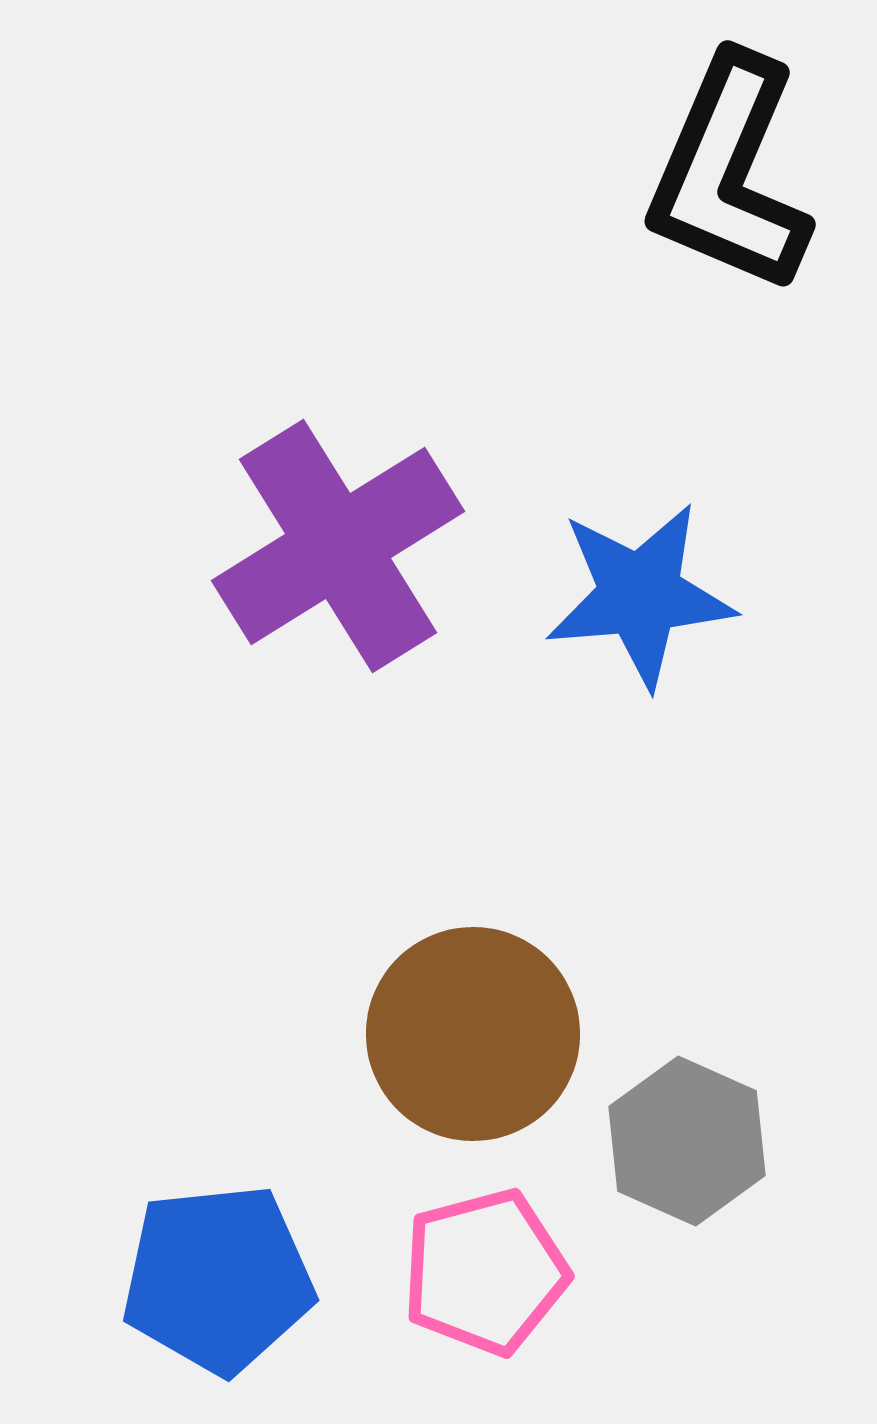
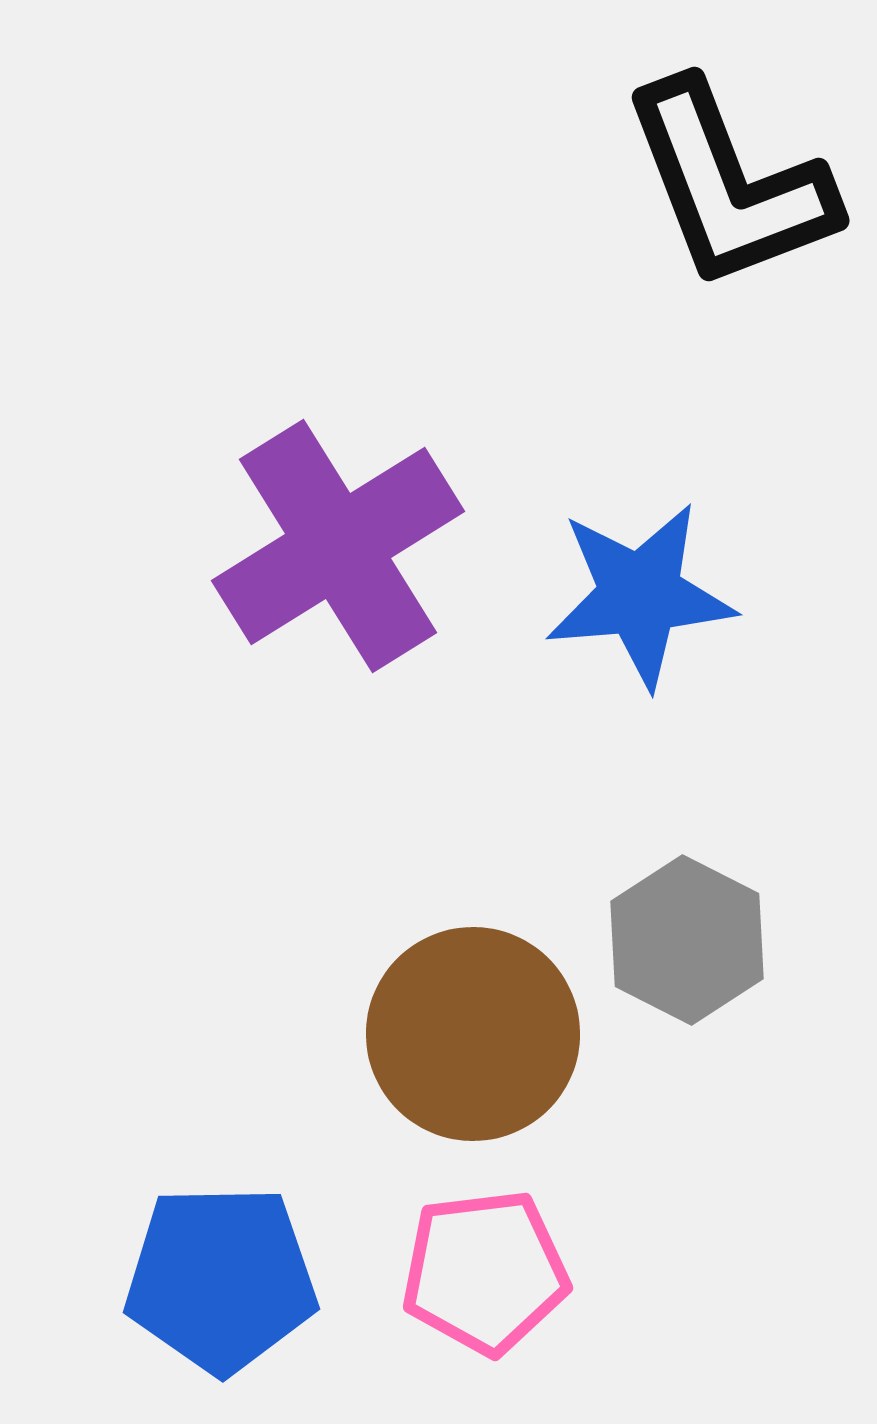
black L-shape: moved 11 px down; rotated 44 degrees counterclockwise
gray hexagon: moved 201 px up; rotated 3 degrees clockwise
pink pentagon: rotated 8 degrees clockwise
blue pentagon: moved 3 px right; rotated 5 degrees clockwise
